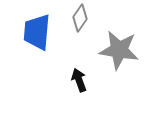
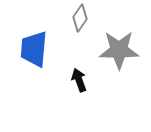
blue trapezoid: moved 3 px left, 17 px down
gray star: rotated 9 degrees counterclockwise
